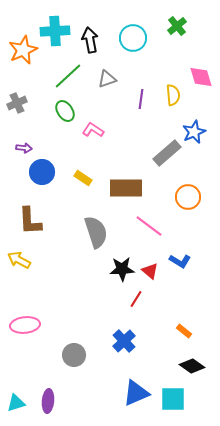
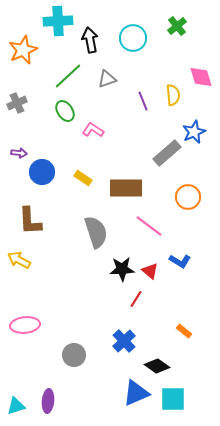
cyan cross: moved 3 px right, 10 px up
purple line: moved 2 px right, 2 px down; rotated 30 degrees counterclockwise
purple arrow: moved 5 px left, 5 px down
black diamond: moved 35 px left
cyan triangle: moved 3 px down
